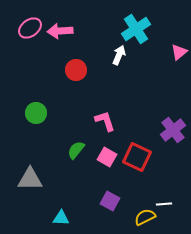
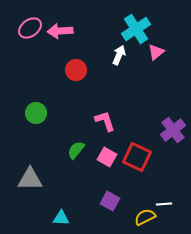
pink triangle: moved 23 px left
